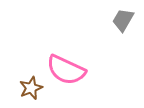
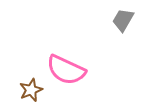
brown star: moved 2 px down
